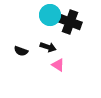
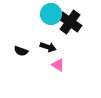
cyan circle: moved 1 px right, 1 px up
black cross: rotated 15 degrees clockwise
